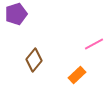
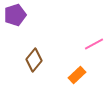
purple pentagon: moved 1 px left, 1 px down
